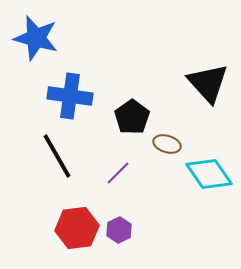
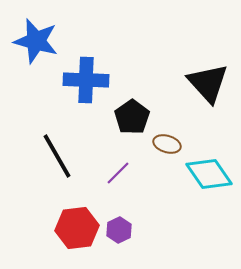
blue star: moved 3 px down
blue cross: moved 16 px right, 16 px up; rotated 6 degrees counterclockwise
